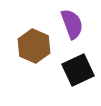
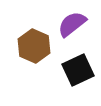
purple semicircle: rotated 108 degrees counterclockwise
